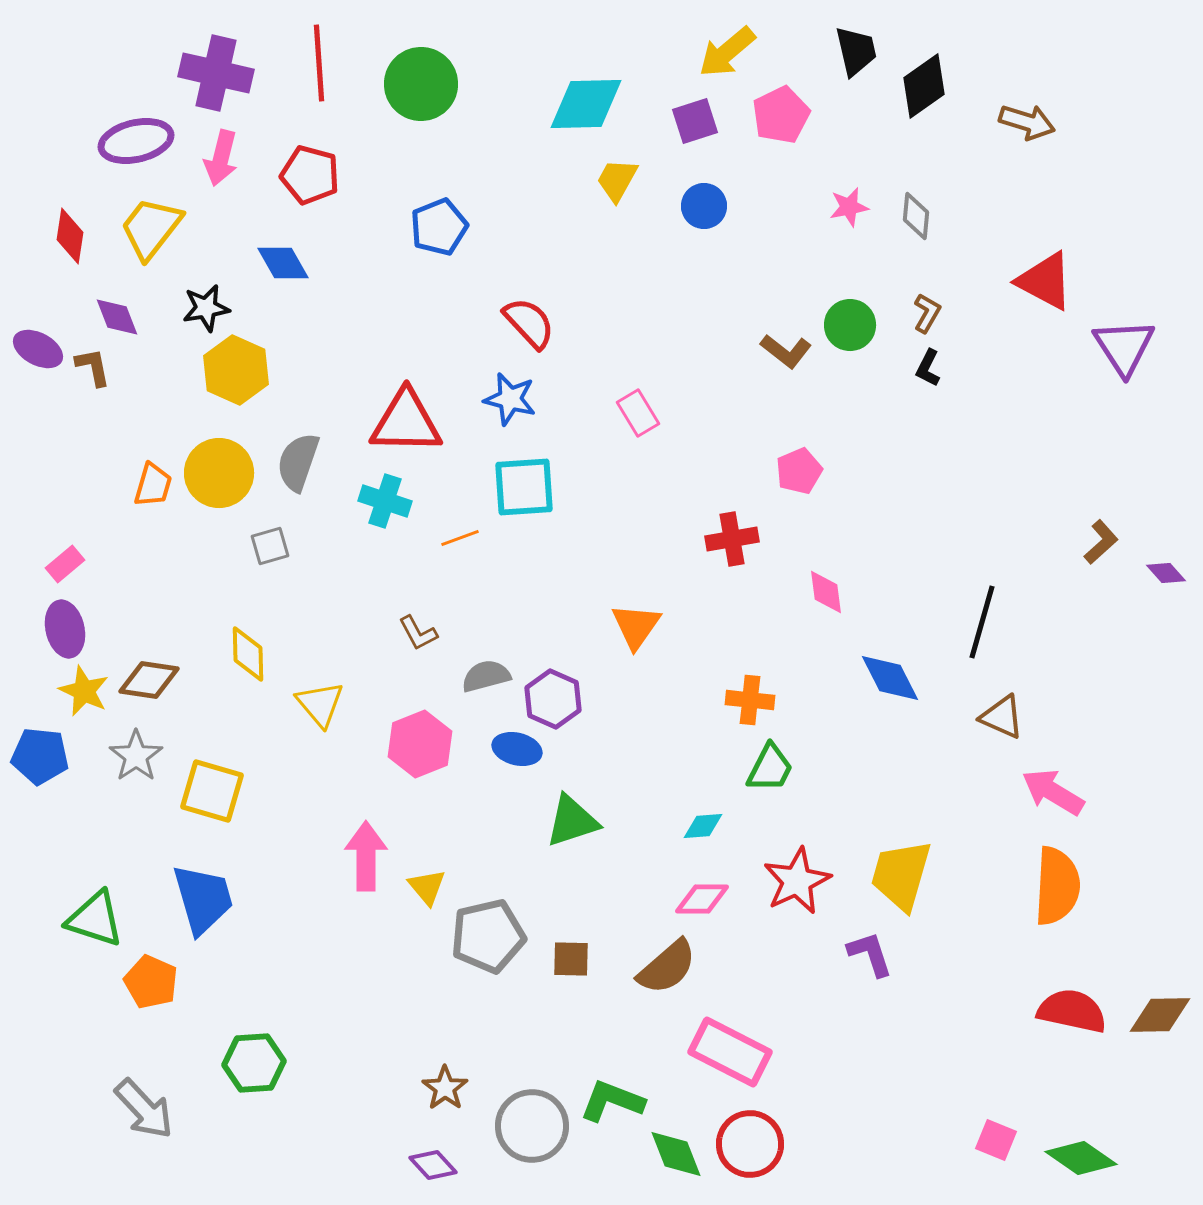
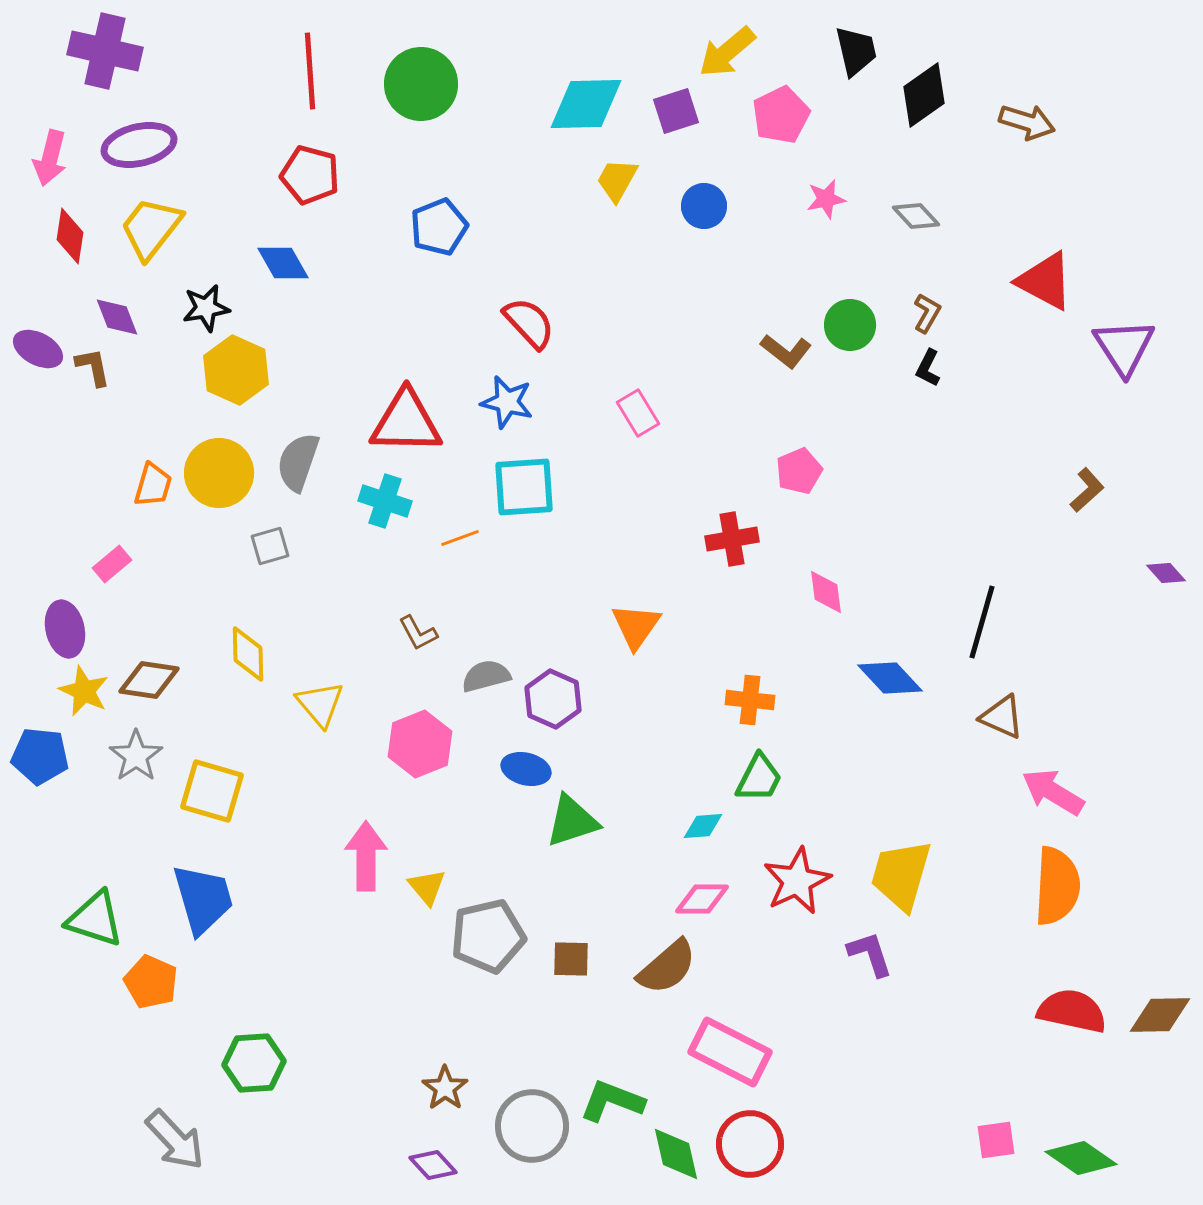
red line at (319, 63): moved 9 px left, 8 px down
purple cross at (216, 73): moved 111 px left, 22 px up
black diamond at (924, 86): moved 9 px down
purple square at (695, 121): moved 19 px left, 10 px up
purple ellipse at (136, 141): moved 3 px right, 4 px down
pink arrow at (221, 158): moved 171 px left
pink star at (849, 207): moved 23 px left, 8 px up
gray diamond at (916, 216): rotated 48 degrees counterclockwise
blue star at (510, 399): moved 3 px left, 3 px down
brown L-shape at (1101, 542): moved 14 px left, 52 px up
pink rectangle at (65, 564): moved 47 px right
blue diamond at (890, 678): rotated 16 degrees counterclockwise
blue ellipse at (517, 749): moved 9 px right, 20 px down
green trapezoid at (770, 768): moved 11 px left, 10 px down
gray arrow at (144, 1109): moved 31 px right, 31 px down
pink square at (996, 1140): rotated 30 degrees counterclockwise
green diamond at (676, 1154): rotated 8 degrees clockwise
